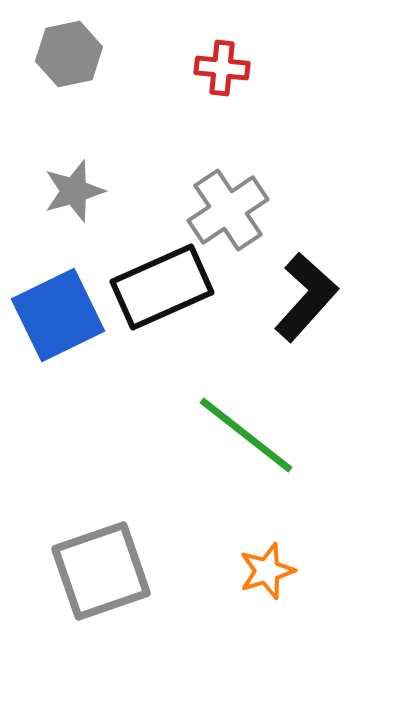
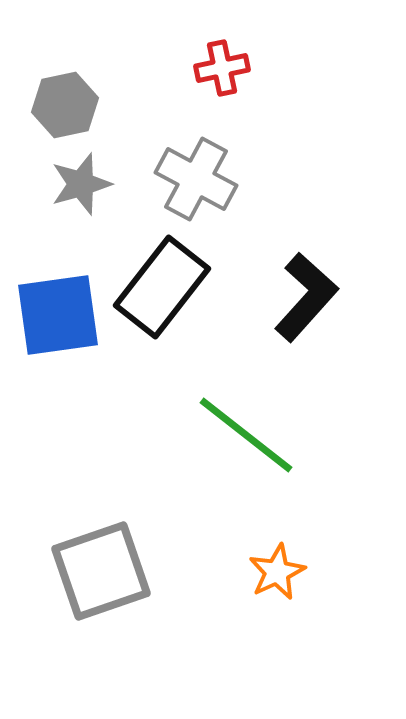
gray hexagon: moved 4 px left, 51 px down
red cross: rotated 18 degrees counterclockwise
gray star: moved 7 px right, 7 px up
gray cross: moved 32 px left, 31 px up; rotated 28 degrees counterclockwise
black rectangle: rotated 28 degrees counterclockwise
blue square: rotated 18 degrees clockwise
orange star: moved 10 px right, 1 px down; rotated 8 degrees counterclockwise
